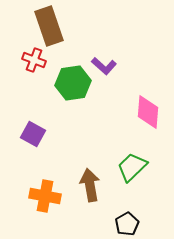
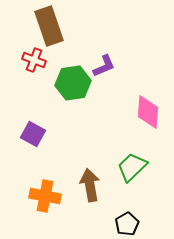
purple L-shape: rotated 65 degrees counterclockwise
